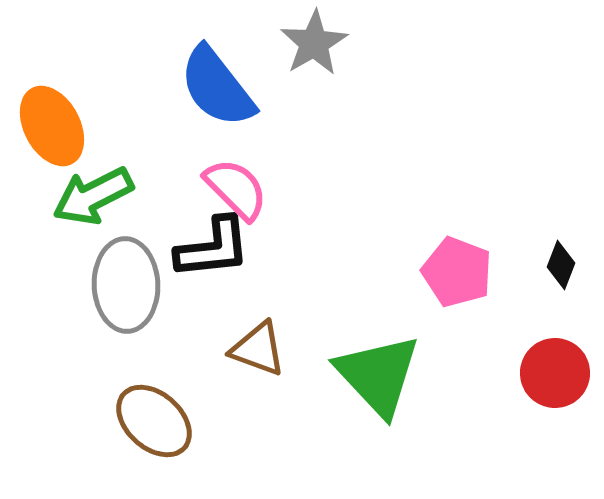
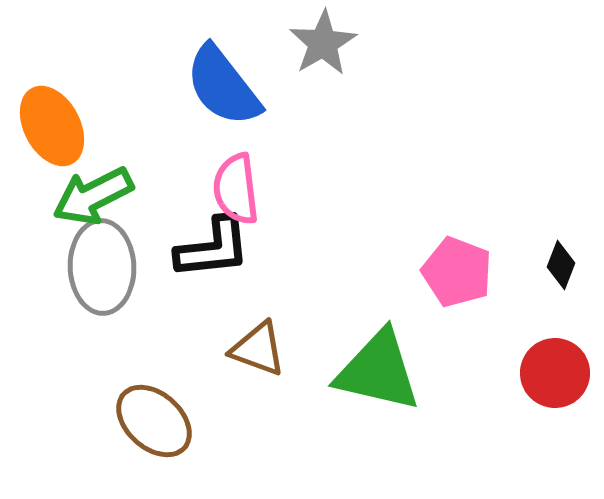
gray star: moved 9 px right
blue semicircle: moved 6 px right, 1 px up
pink semicircle: rotated 142 degrees counterclockwise
gray ellipse: moved 24 px left, 18 px up
green triangle: moved 4 px up; rotated 34 degrees counterclockwise
